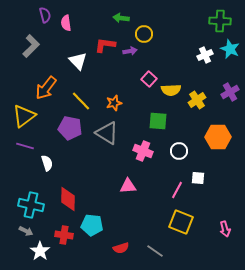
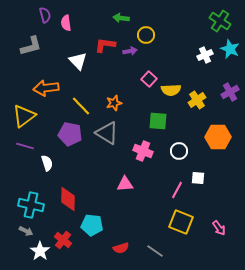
green cross: rotated 30 degrees clockwise
yellow circle: moved 2 px right, 1 px down
gray L-shape: rotated 30 degrees clockwise
orange arrow: rotated 45 degrees clockwise
yellow line: moved 5 px down
purple pentagon: moved 6 px down
pink triangle: moved 3 px left, 2 px up
pink arrow: moved 6 px left, 1 px up; rotated 21 degrees counterclockwise
red cross: moved 1 px left, 5 px down; rotated 30 degrees clockwise
